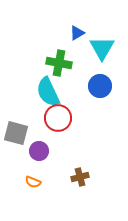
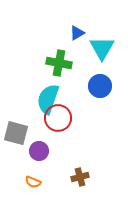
cyan semicircle: moved 7 px down; rotated 44 degrees clockwise
